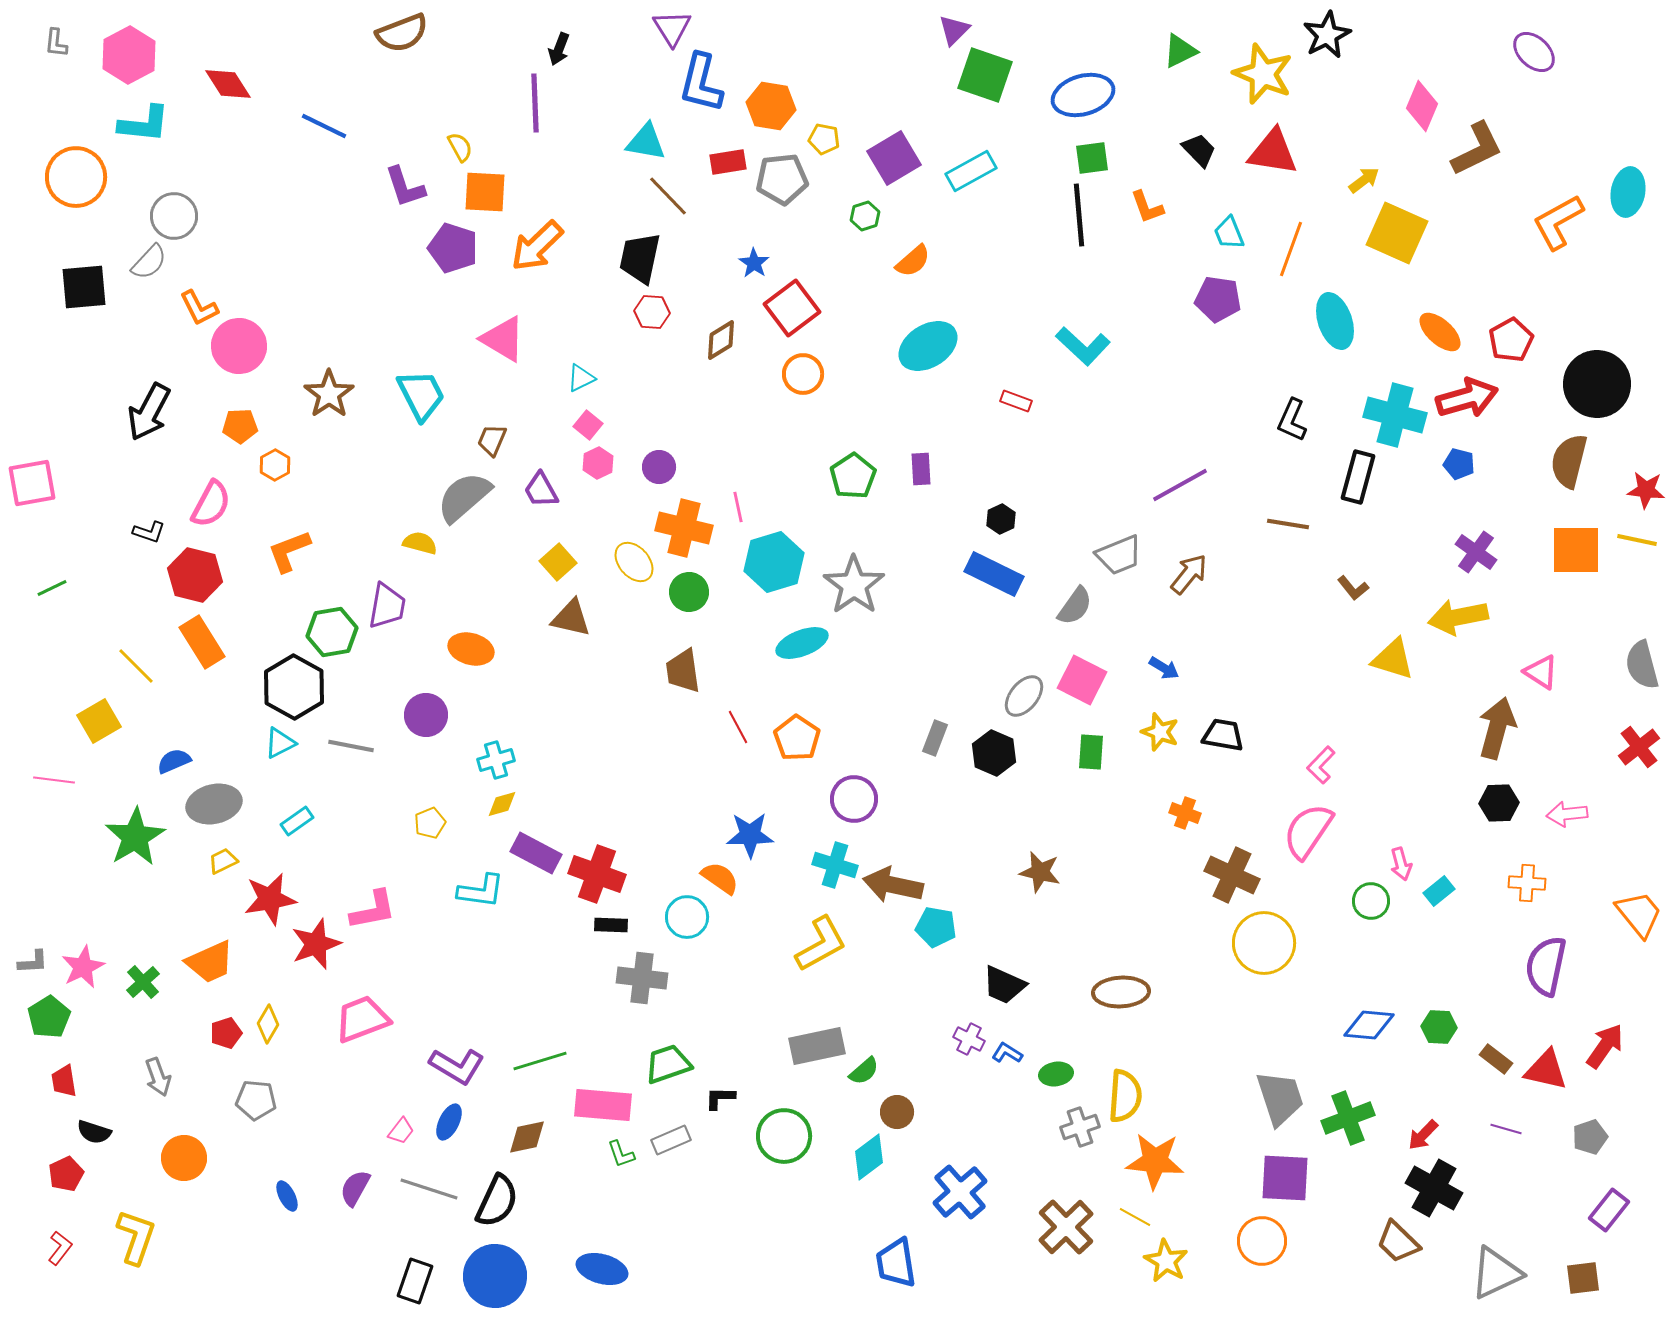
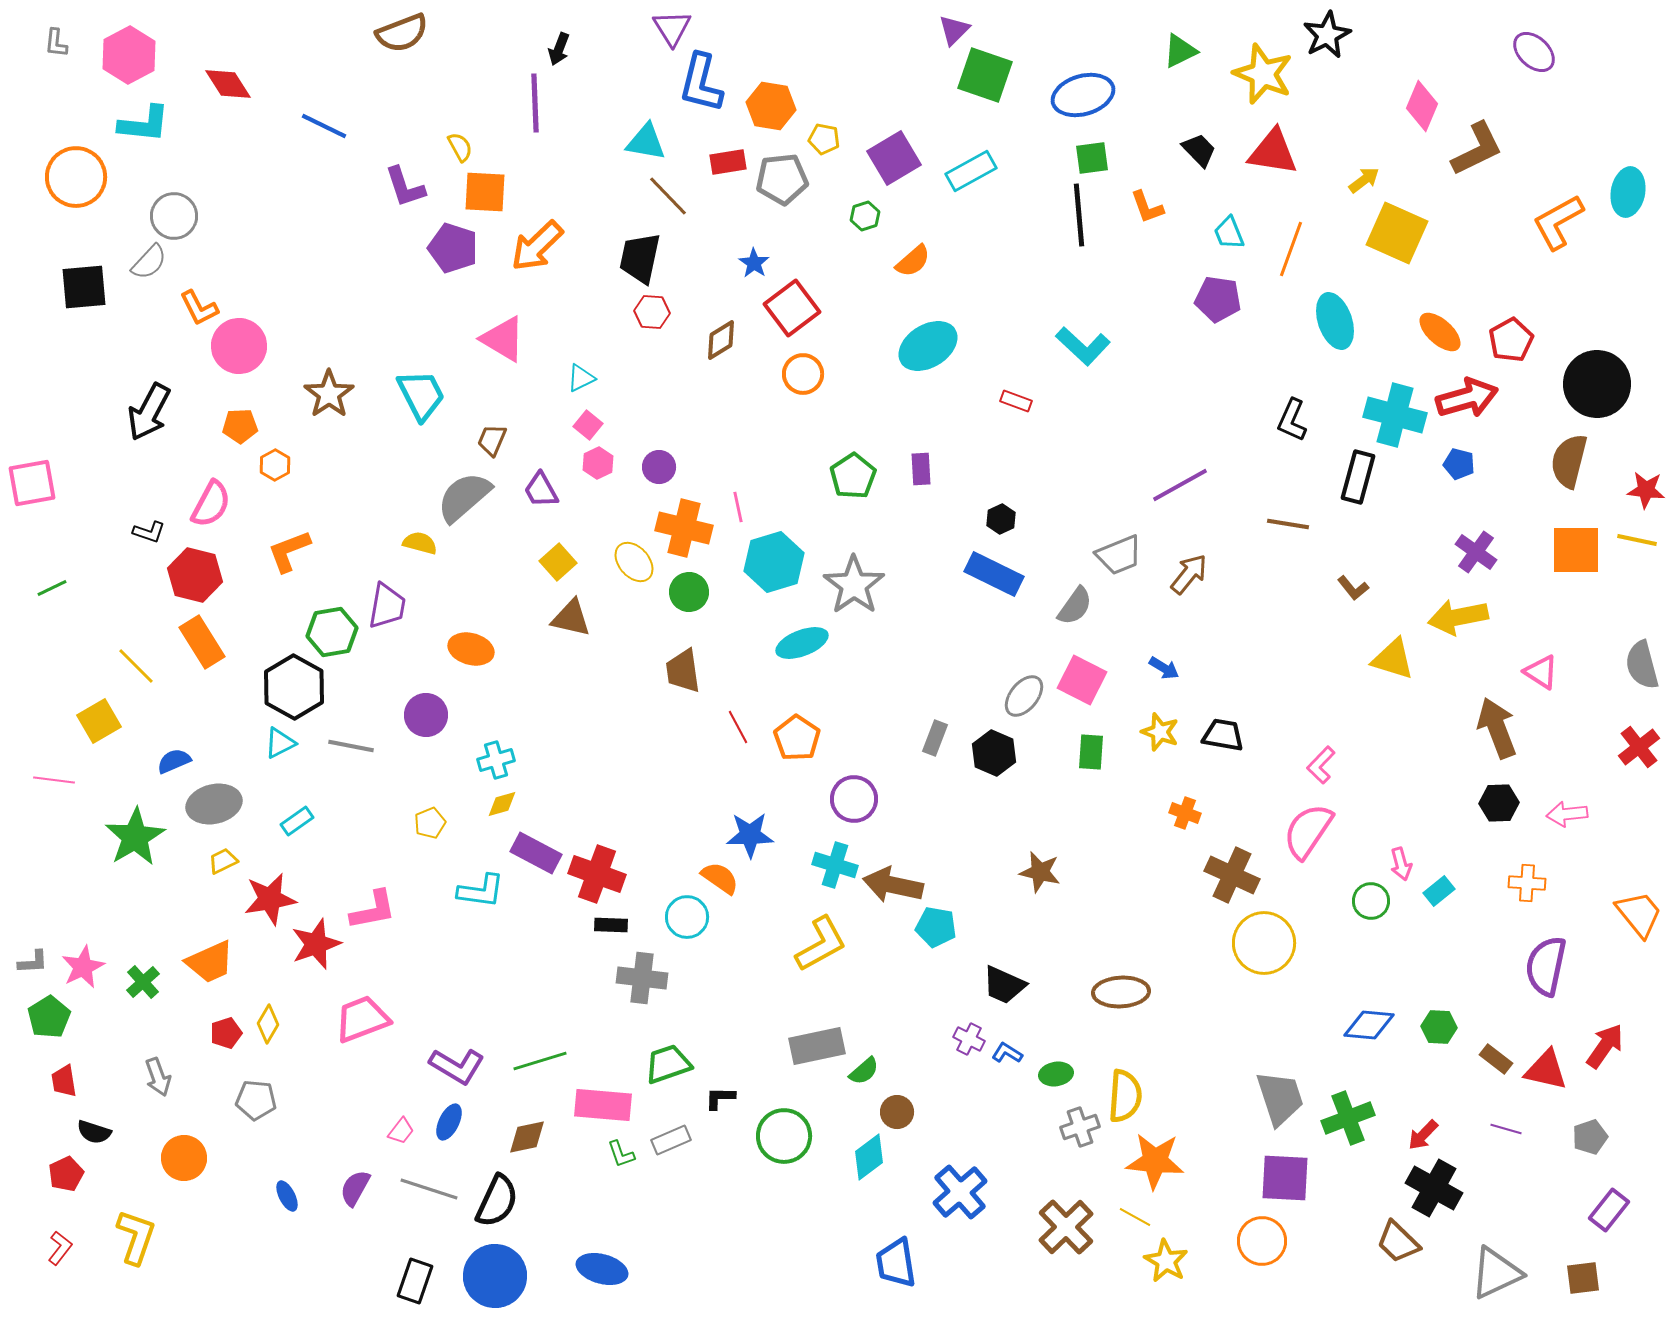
brown arrow at (1497, 728): rotated 36 degrees counterclockwise
